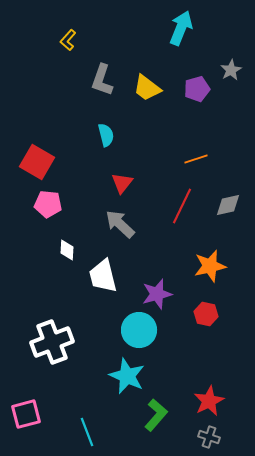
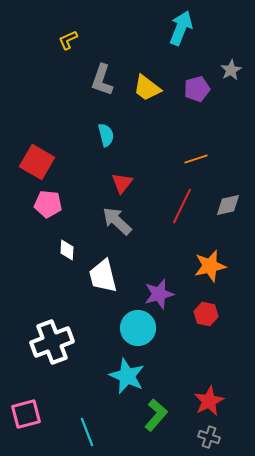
yellow L-shape: rotated 25 degrees clockwise
gray arrow: moved 3 px left, 3 px up
purple star: moved 2 px right
cyan circle: moved 1 px left, 2 px up
